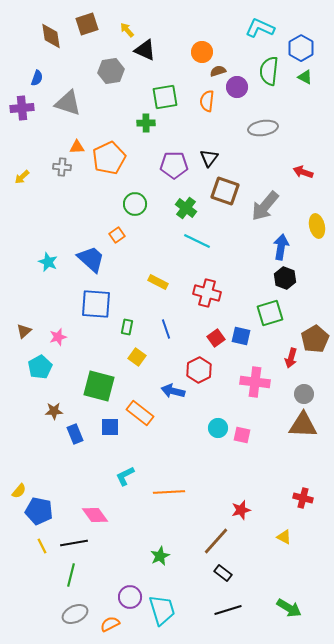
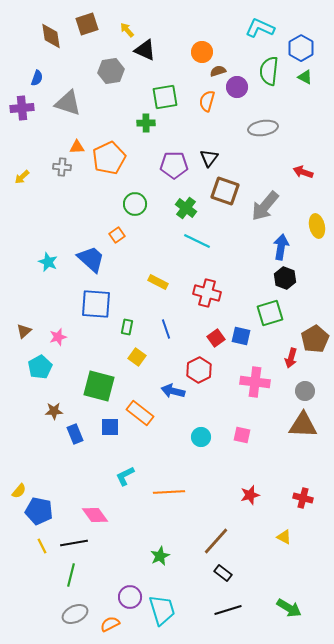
orange semicircle at (207, 101): rotated 10 degrees clockwise
gray circle at (304, 394): moved 1 px right, 3 px up
cyan circle at (218, 428): moved 17 px left, 9 px down
red star at (241, 510): moved 9 px right, 15 px up
